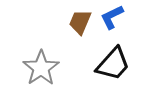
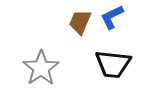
black trapezoid: rotated 54 degrees clockwise
